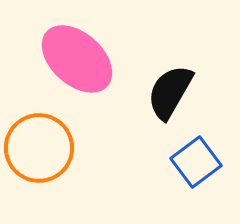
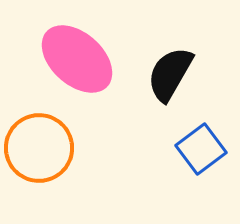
black semicircle: moved 18 px up
blue square: moved 5 px right, 13 px up
